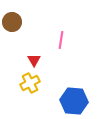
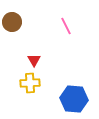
pink line: moved 5 px right, 14 px up; rotated 36 degrees counterclockwise
yellow cross: rotated 24 degrees clockwise
blue hexagon: moved 2 px up
